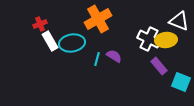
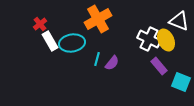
red cross: rotated 16 degrees counterclockwise
yellow ellipse: rotated 70 degrees clockwise
purple semicircle: moved 2 px left, 7 px down; rotated 98 degrees clockwise
